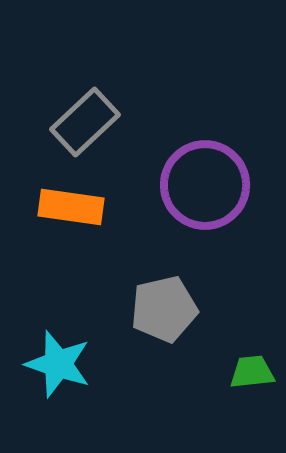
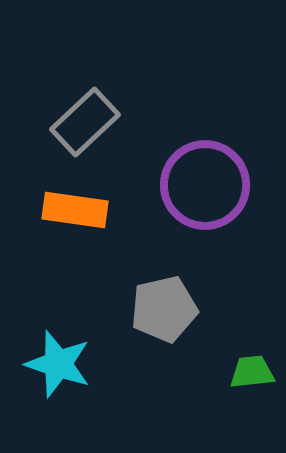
orange rectangle: moved 4 px right, 3 px down
